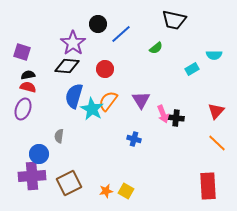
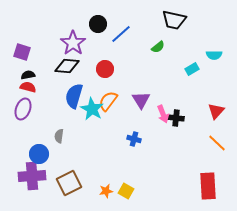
green semicircle: moved 2 px right, 1 px up
